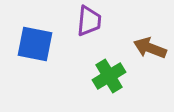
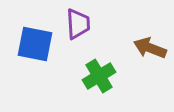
purple trapezoid: moved 11 px left, 3 px down; rotated 8 degrees counterclockwise
green cross: moved 10 px left
